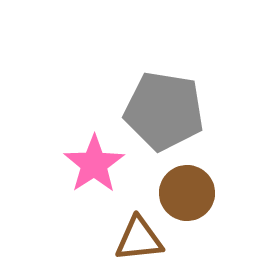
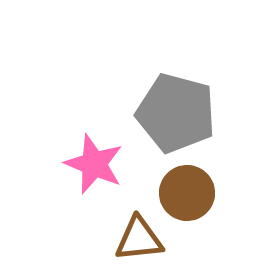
gray pentagon: moved 12 px right, 2 px down; rotated 6 degrees clockwise
pink star: rotated 16 degrees counterclockwise
